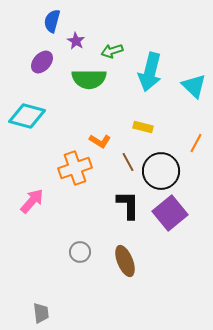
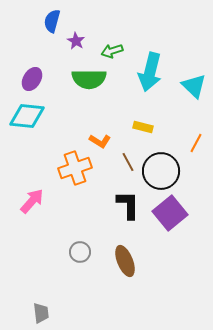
purple ellipse: moved 10 px left, 17 px down; rotated 10 degrees counterclockwise
cyan diamond: rotated 9 degrees counterclockwise
